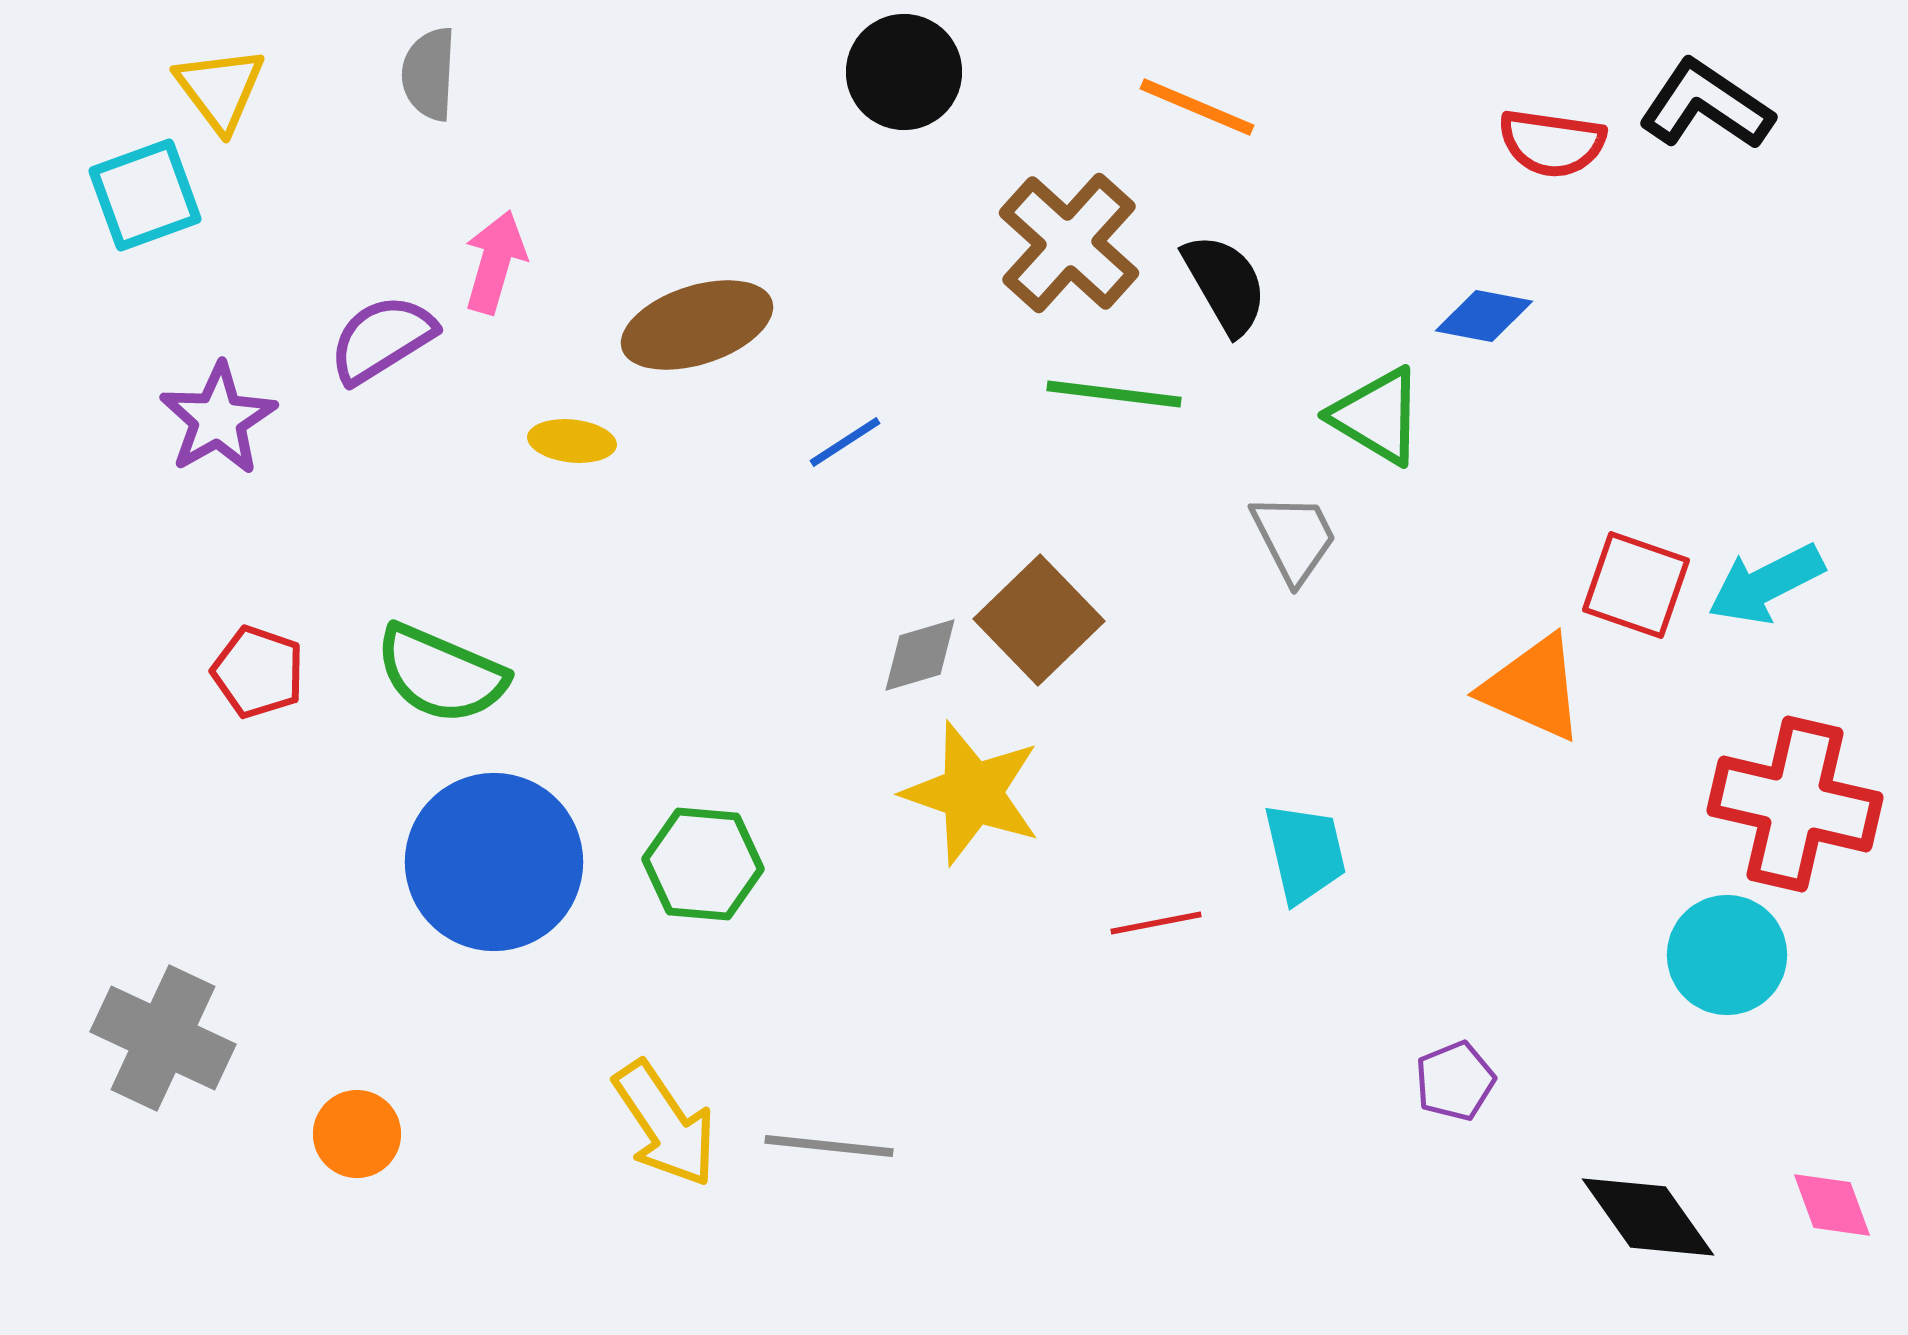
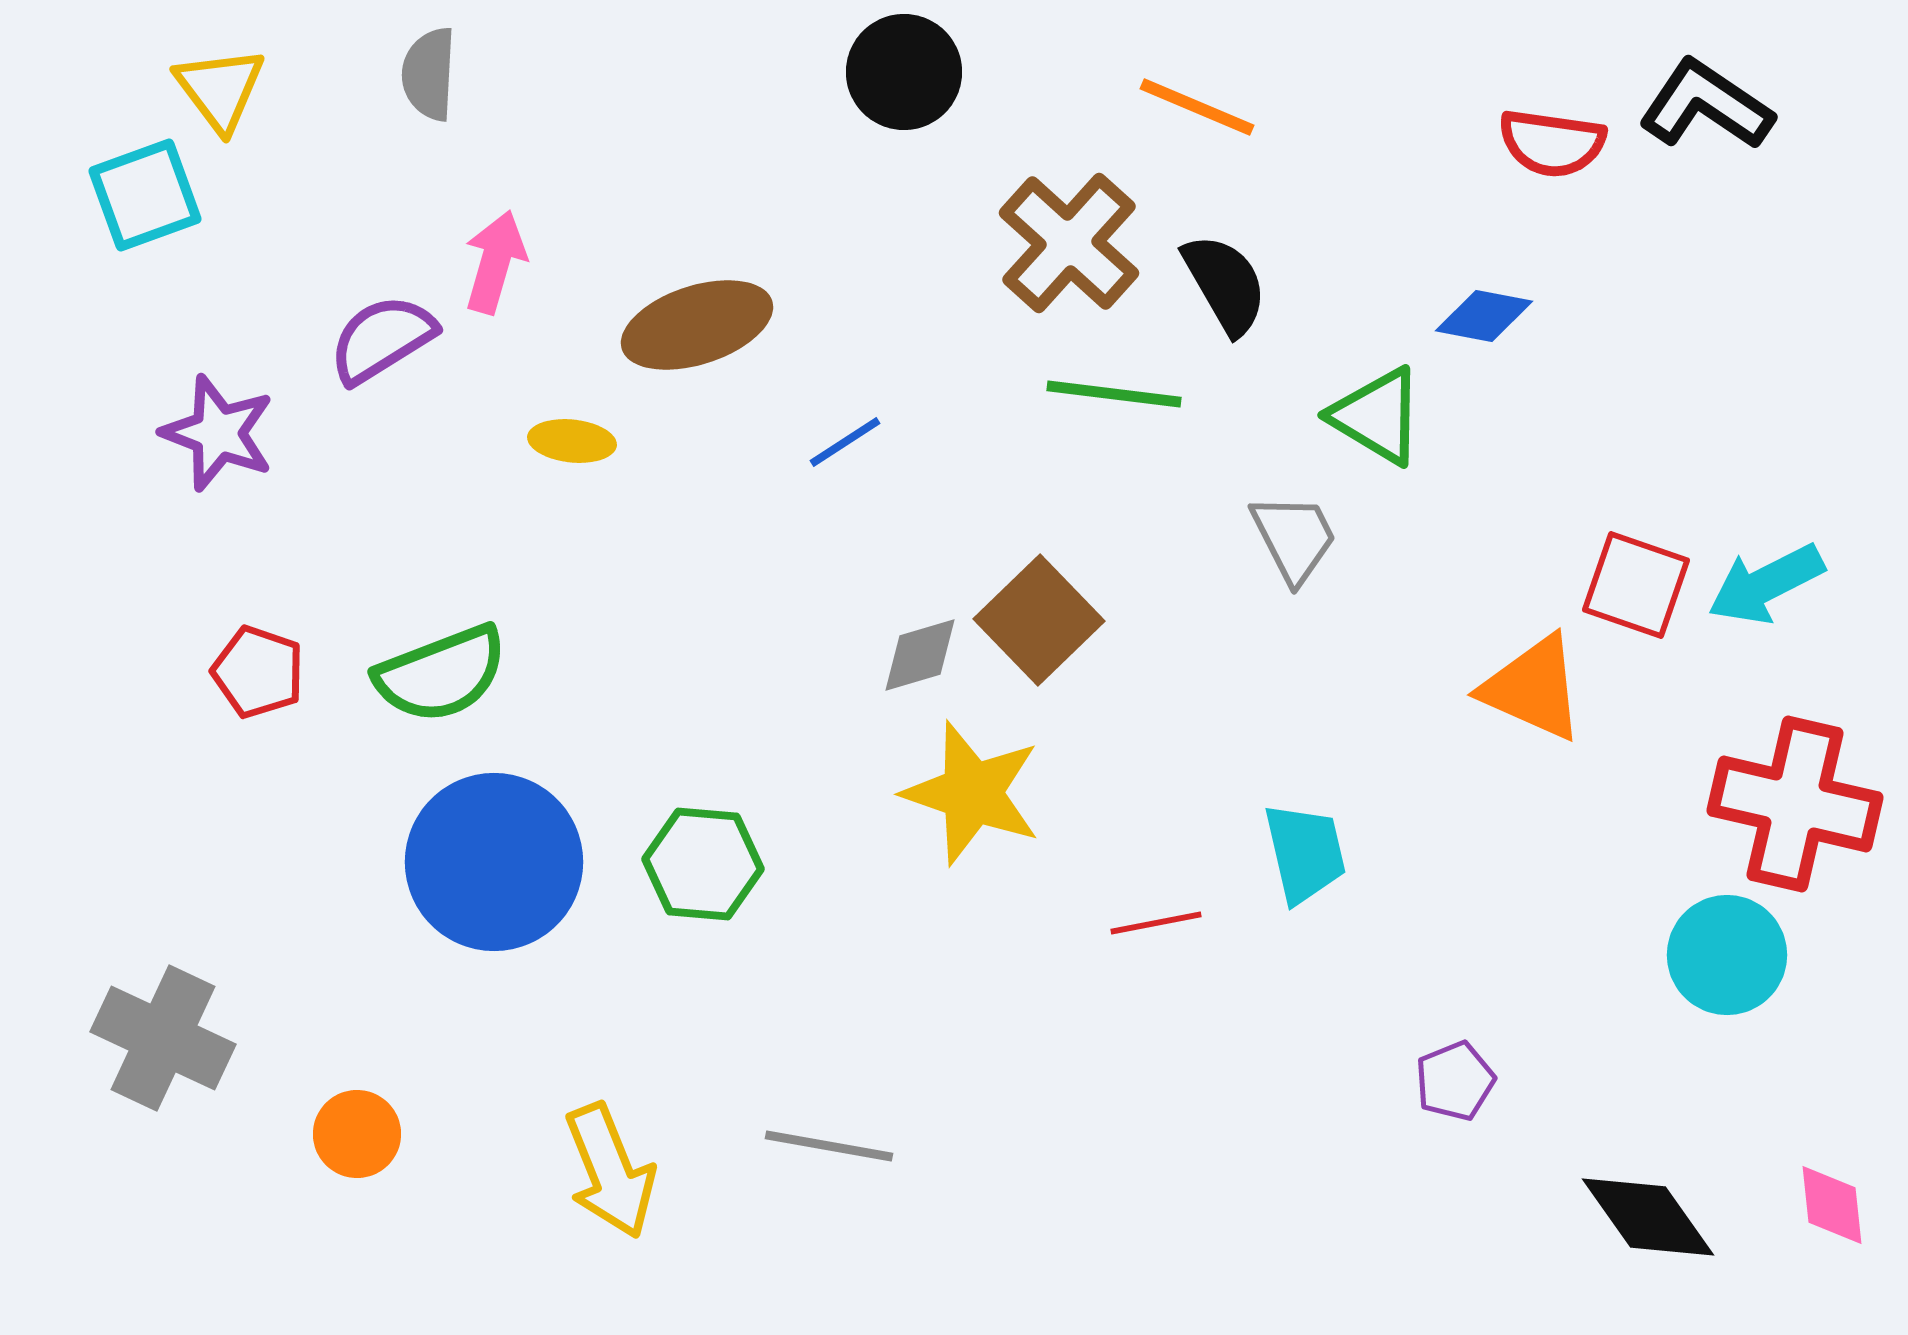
purple star: moved 14 px down; rotated 21 degrees counterclockwise
green semicircle: rotated 44 degrees counterclockwise
yellow arrow: moved 55 px left, 47 px down; rotated 12 degrees clockwise
gray line: rotated 4 degrees clockwise
pink diamond: rotated 14 degrees clockwise
